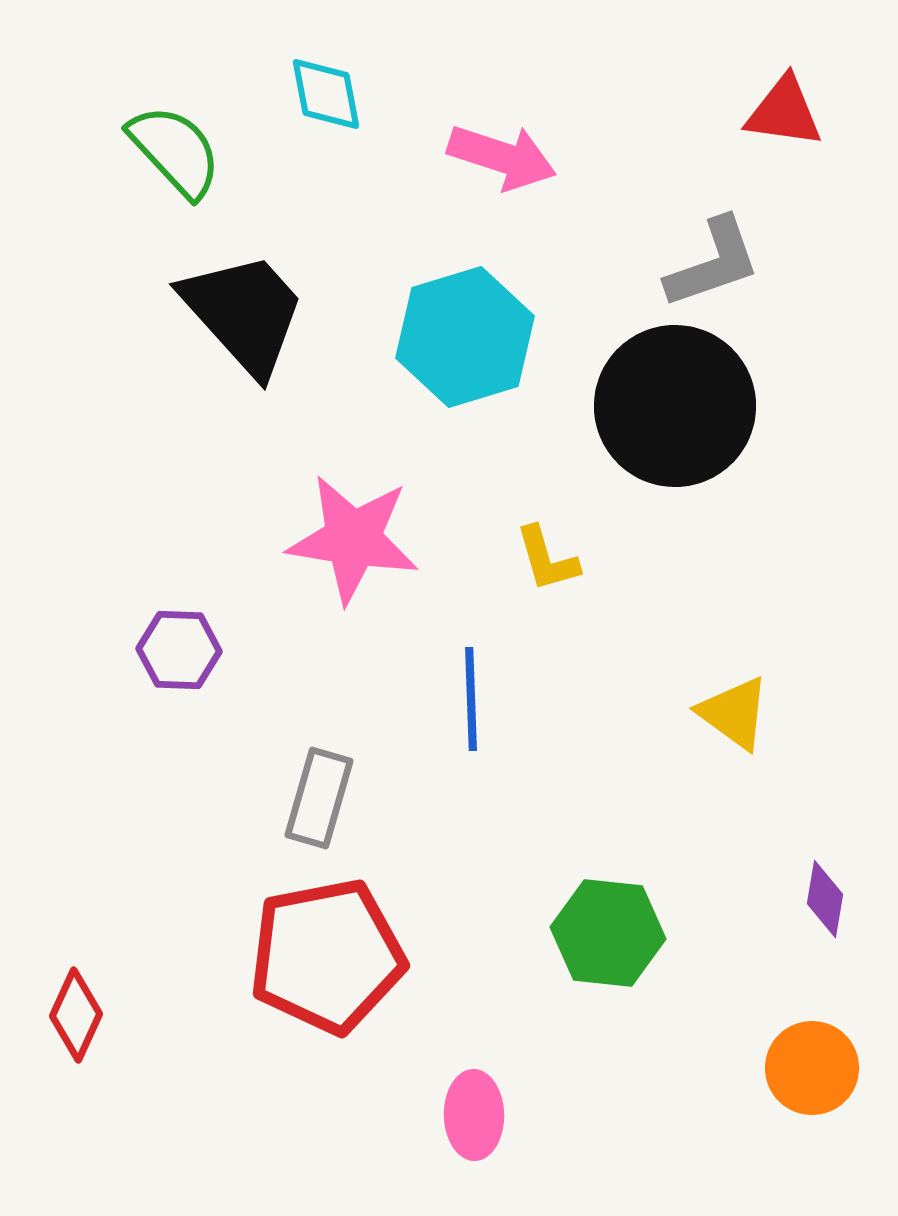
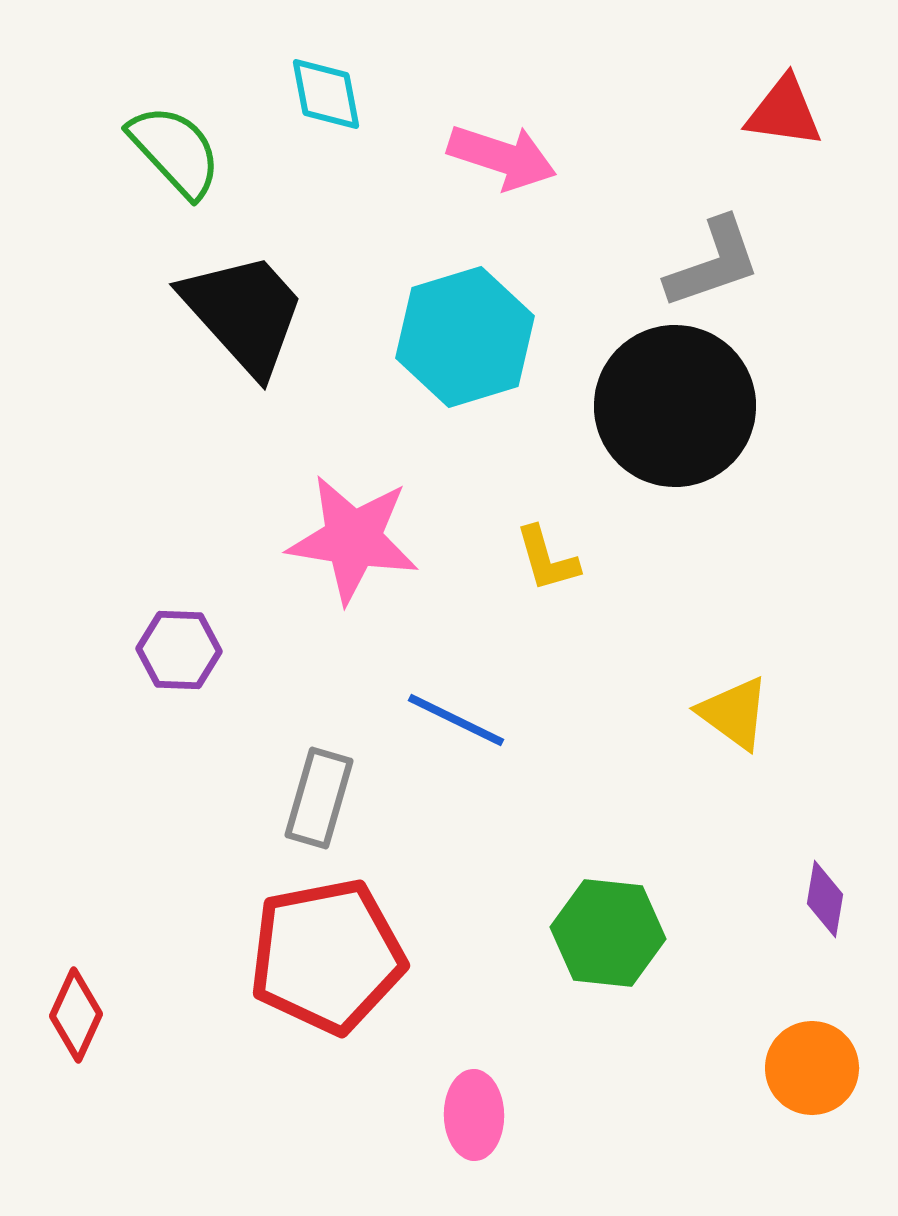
blue line: moved 15 px left, 21 px down; rotated 62 degrees counterclockwise
